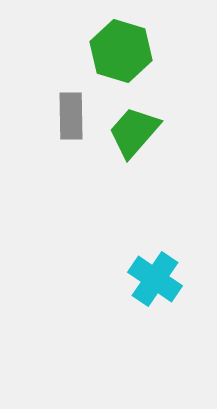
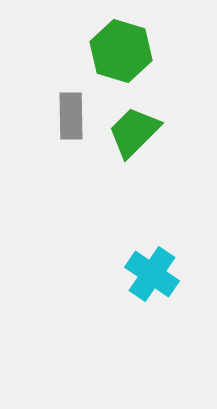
green trapezoid: rotated 4 degrees clockwise
cyan cross: moved 3 px left, 5 px up
